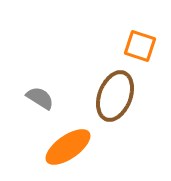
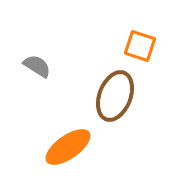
gray semicircle: moved 3 px left, 32 px up
